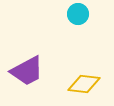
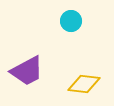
cyan circle: moved 7 px left, 7 px down
